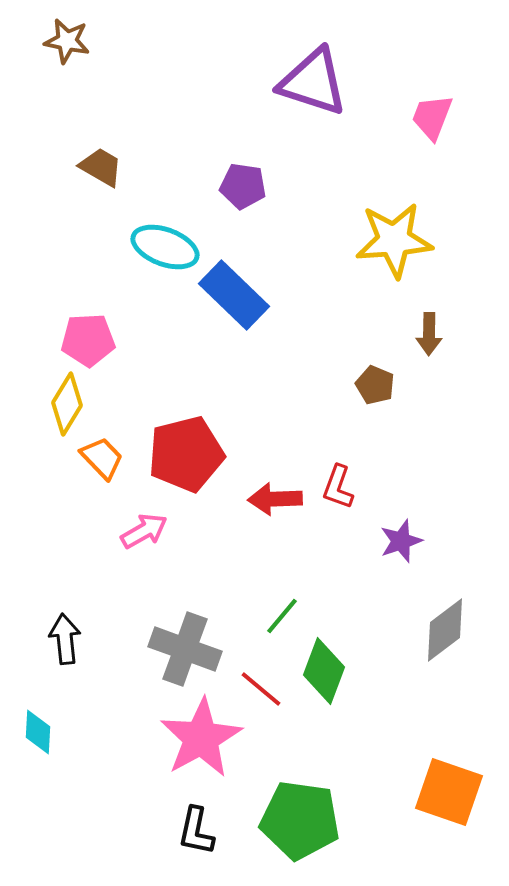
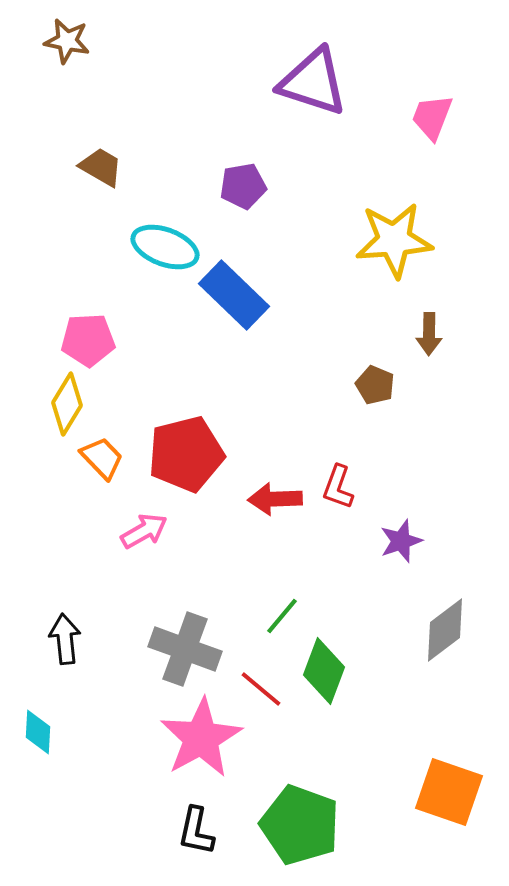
purple pentagon: rotated 18 degrees counterclockwise
green pentagon: moved 5 px down; rotated 12 degrees clockwise
